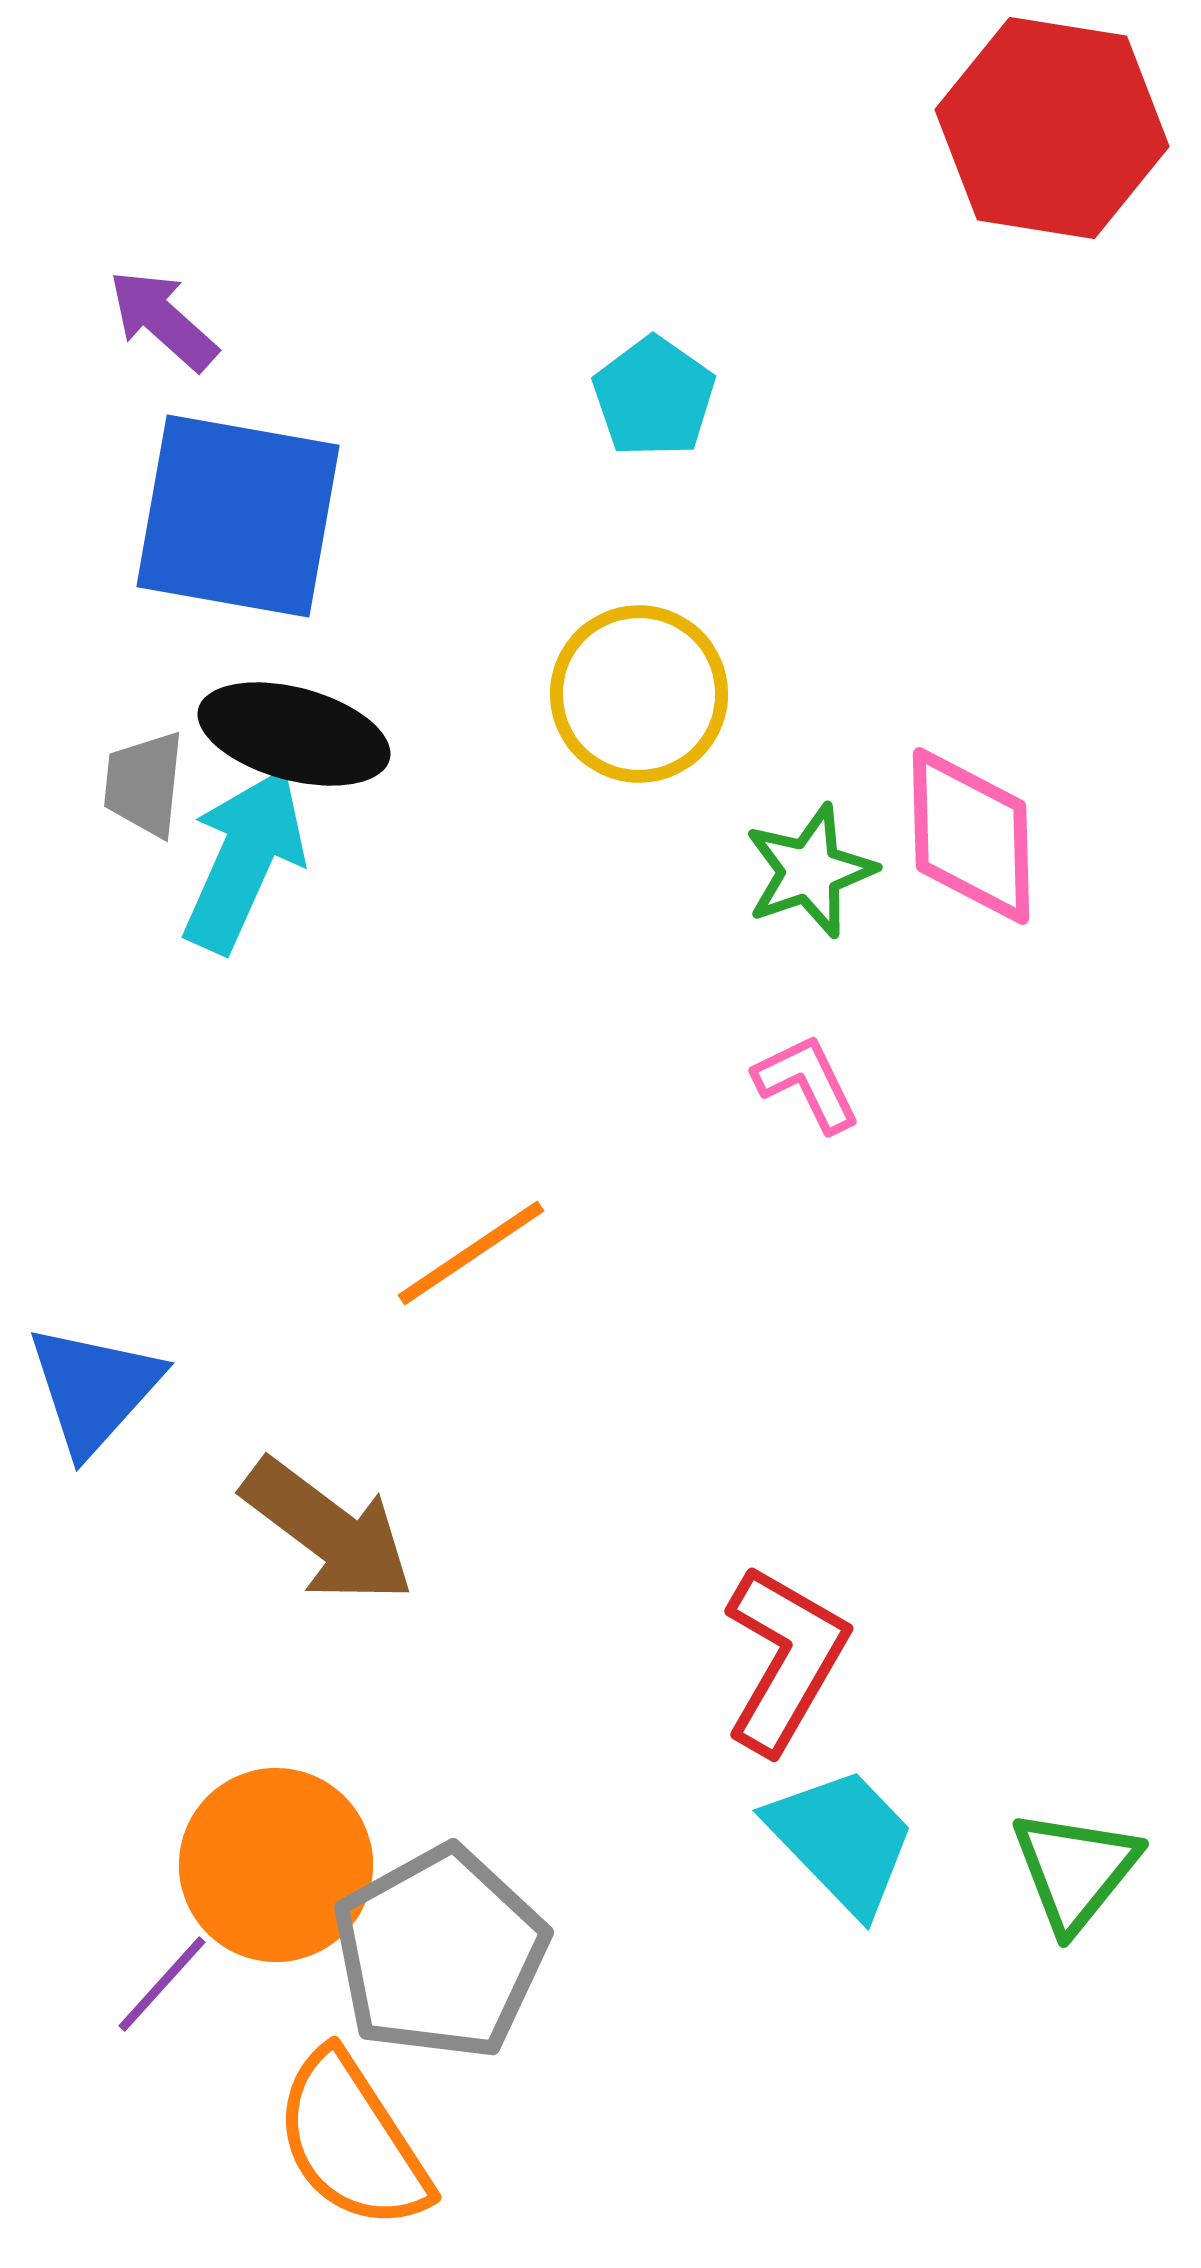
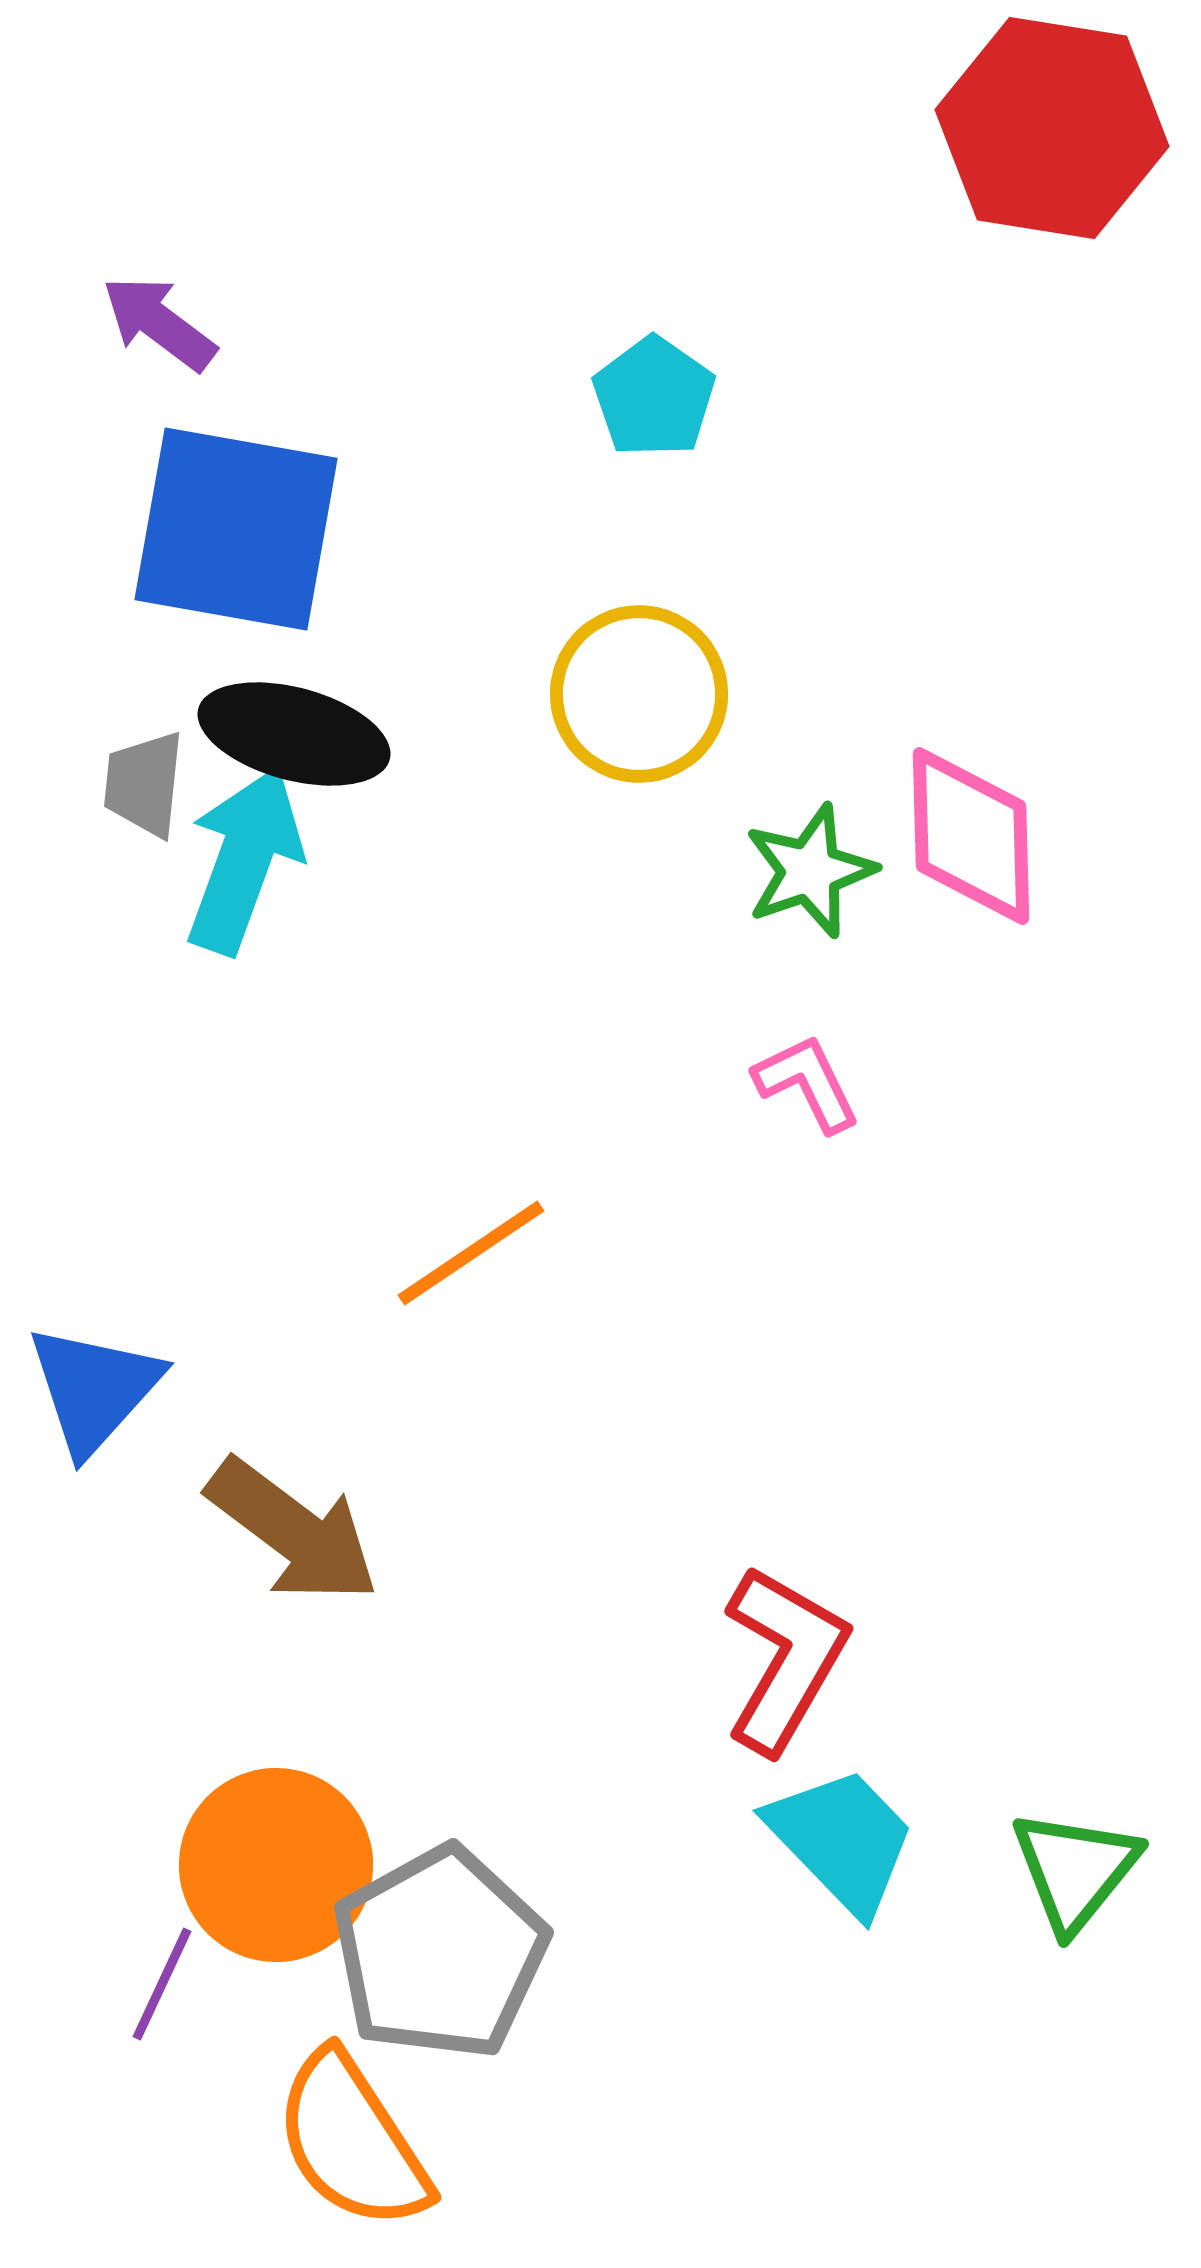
purple arrow: moved 4 px left, 3 px down; rotated 5 degrees counterclockwise
blue square: moved 2 px left, 13 px down
cyan arrow: rotated 4 degrees counterclockwise
brown arrow: moved 35 px left
purple line: rotated 17 degrees counterclockwise
